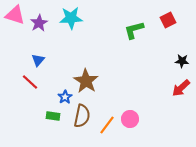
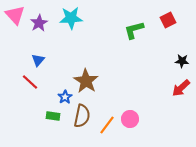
pink triangle: rotated 30 degrees clockwise
